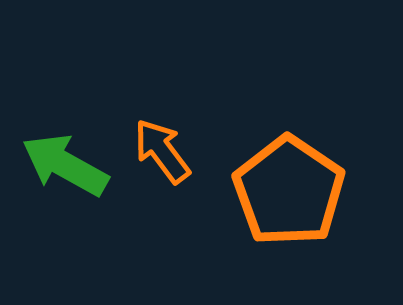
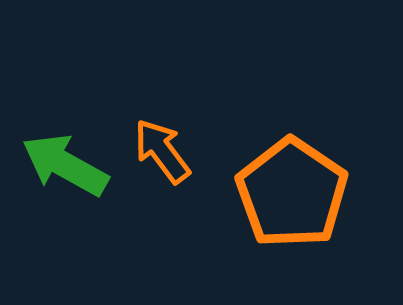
orange pentagon: moved 3 px right, 2 px down
